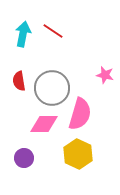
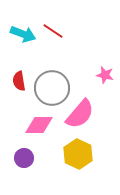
cyan arrow: rotated 100 degrees clockwise
pink semicircle: rotated 24 degrees clockwise
pink diamond: moved 5 px left, 1 px down
